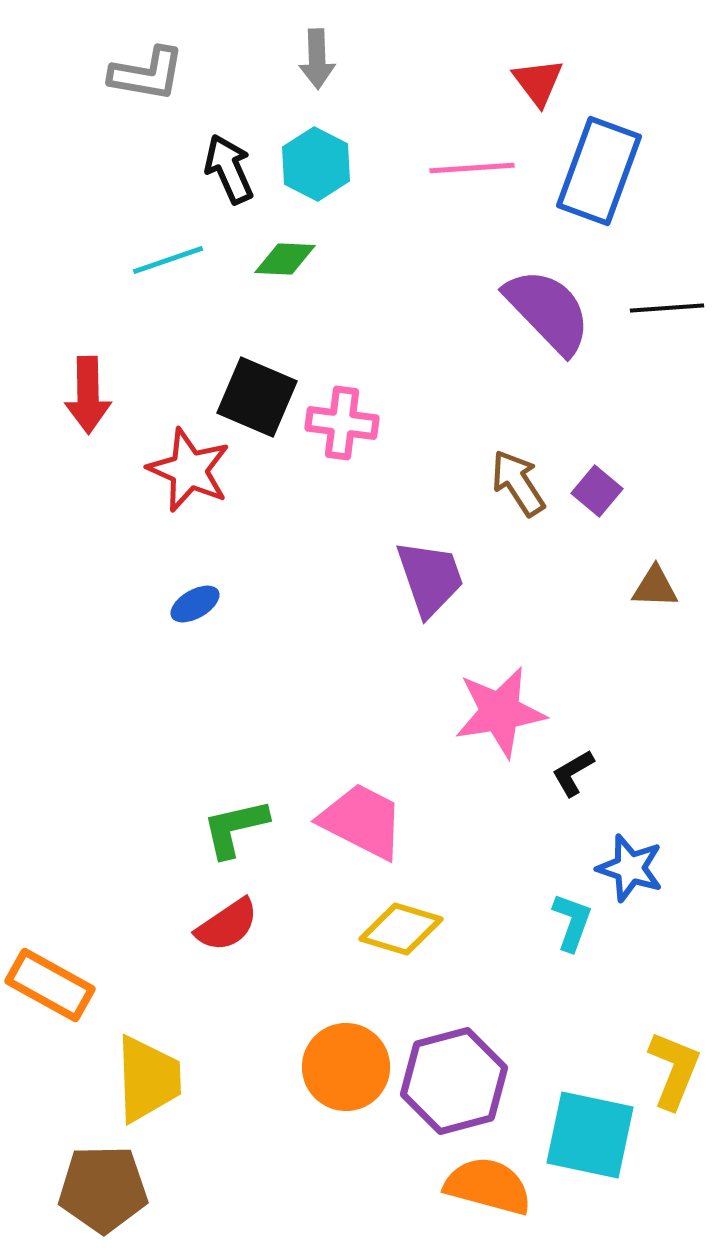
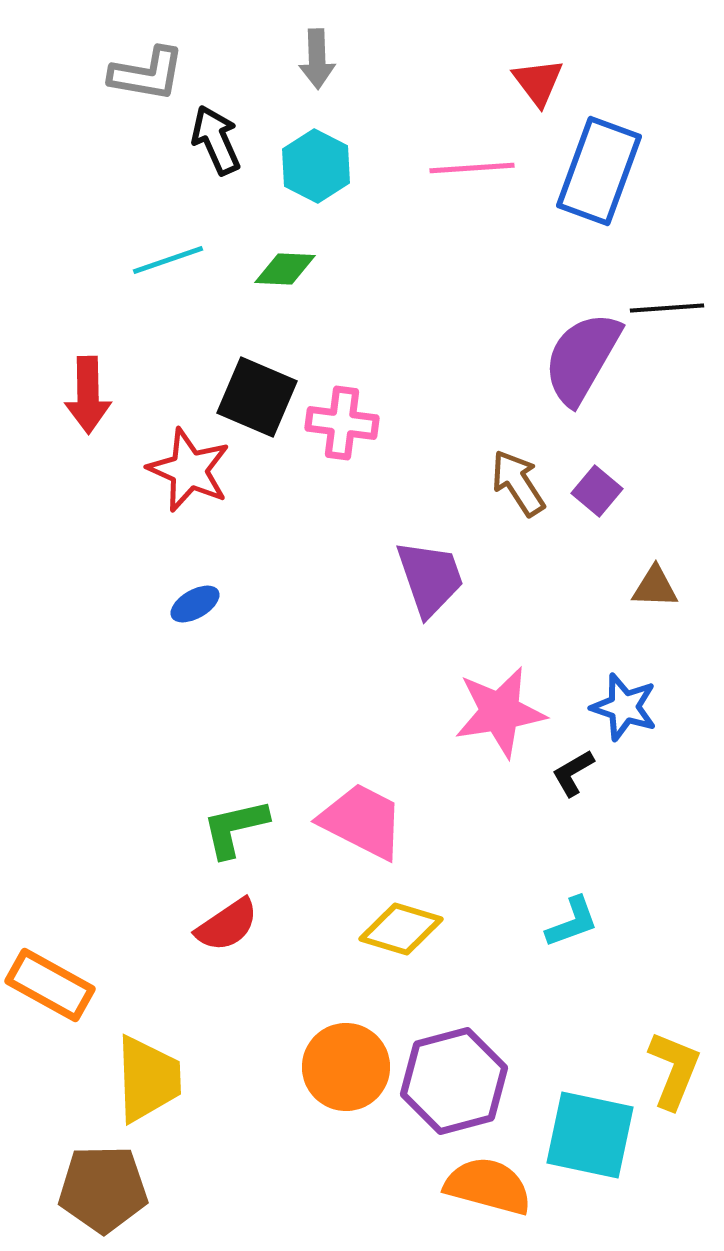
cyan hexagon: moved 2 px down
black arrow: moved 13 px left, 29 px up
green diamond: moved 10 px down
purple semicircle: moved 34 px right, 47 px down; rotated 106 degrees counterclockwise
blue star: moved 6 px left, 161 px up
cyan L-shape: rotated 50 degrees clockwise
